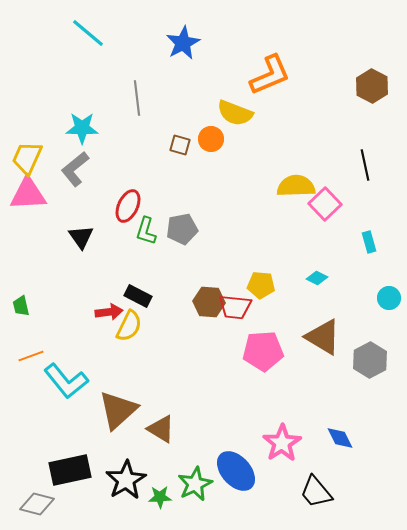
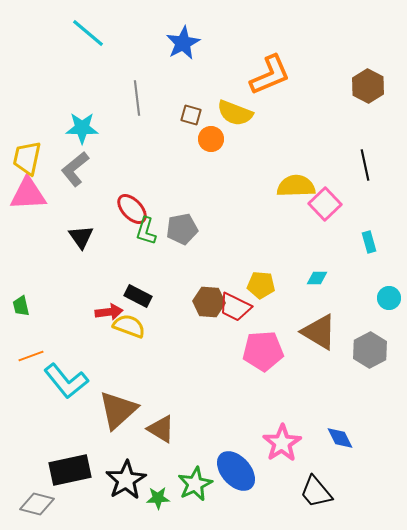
brown hexagon at (372, 86): moved 4 px left
brown square at (180, 145): moved 11 px right, 30 px up
yellow trapezoid at (27, 158): rotated 12 degrees counterclockwise
red ellipse at (128, 206): moved 4 px right, 3 px down; rotated 68 degrees counterclockwise
cyan diamond at (317, 278): rotated 25 degrees counterclockwise
red trapezoid at (235, 307): rotated 20 degrees clockwise
yellow semicircle at (129, 326): rotated 96 degrees counterclockwise
brown triangle at (323, 337): moved 4 px left, 5 px up
gray hexagon at (370, 360): moved 10 px up
green star at (160, 497): moved 2 px left, 1 px down
